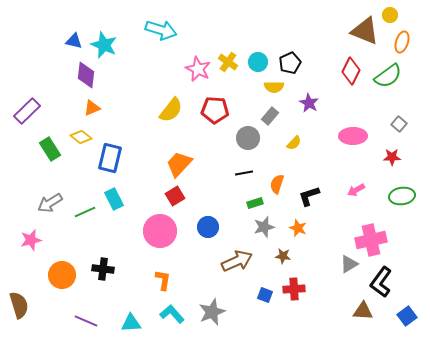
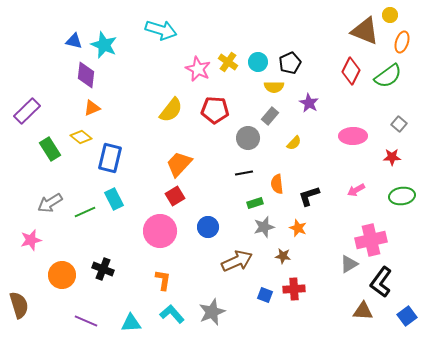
orange semicircle at (277, 184): rotated 24 degrees counterclockwise
black cross at (103, 269): rotated 15 degrees clockwise
